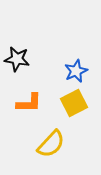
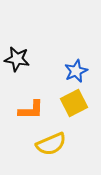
orange L-shape: moved 2 px right, 7 px down
yellow semicircle: rotated 24 degrees clockwise
